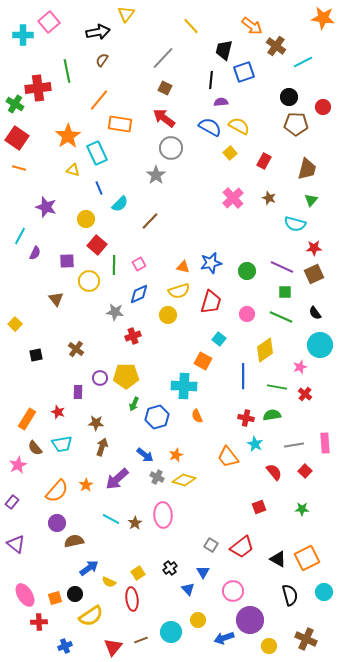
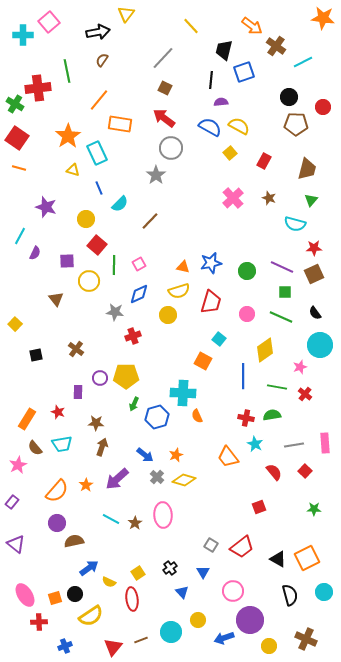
cyan cross at (184, 386): moved 1 px left, 7 px down
gray cross at (157, 477): rotated 16 degrees clockwise
green star at (302, 509): moved 12 px right
blue triangle at (188, 589): moved 6 px left, 3 px down
